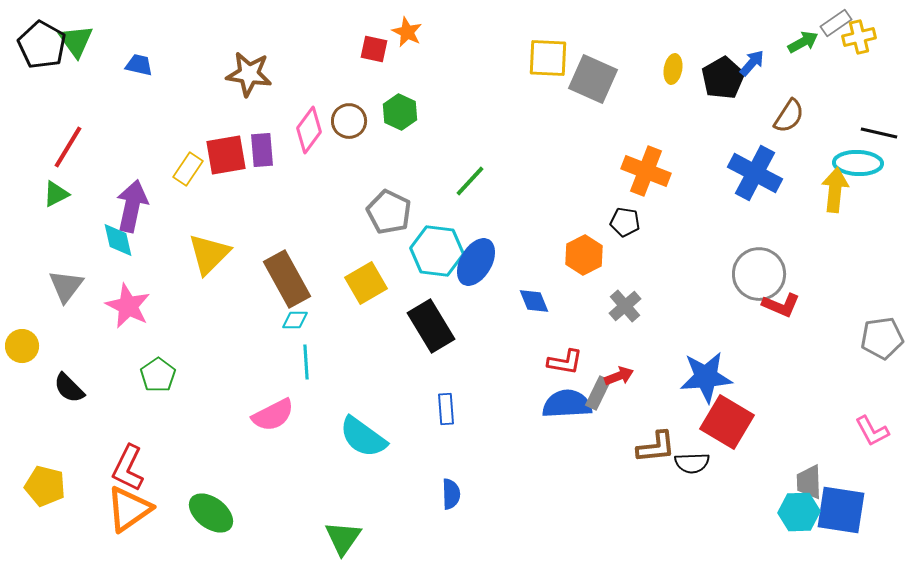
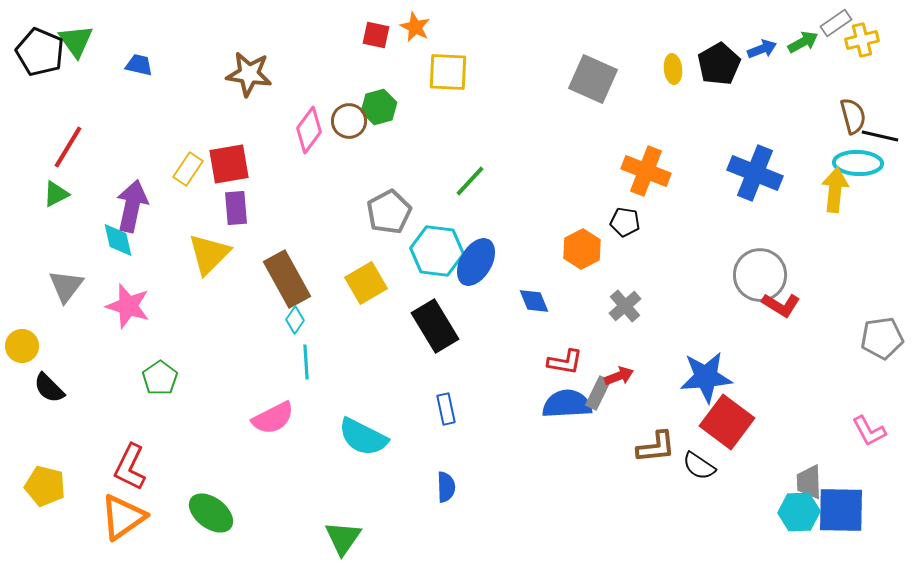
orange star at (407, 32): moved 8 px right, 5 px up
yellow cross at (859, 37): moved 3 px right, 3 px down
black pentagon at (42, 45): moved 2 px left, 7 px down; rotated 6 degrees counterclockwise
red square at (374, 49): moved 2 px right, 14 px up
yellow square at (548, 58): moved 100 px left, 14 px down
blue arrow at (752, 63): moved 10 px right, 14 px up; rotated 28 degrees clockwise
yellow ellipse at (673, 69): rotated 16 degrees counterclockwise
black pentagon at (723, 78): moved 4 px left, 14 px up
green hexagon at (400, 112): moved 21 px left, 5 px up; rotated 20 degrees clockwise
brown semicircle at (789, 116): moved 64 px right; rotated 48 degrees counterclockwise
black line at (879, 133): moved 1 px right, 3 px down
purple rectangle at (262, 150): moved 26 px left, 58 px down
red square at (226, 155): moved 3 px right, 9 px down
blue cross at (755, 173): rotated 6 degrees counterclockwise
gray pentagon at (389, 212): rotated 18 degrees clockwise
orange hexagon at (584, 255): moved 2 px left, 6 px up
gray circle at (759, 274): moved 1 px right, 1 px down
red L-shape at (781, 305): rotated 9 degrees clockwise
pink star at (128, 306): rotated 9 degrees counterclockwise
cyan diamond at (295, 320): rotated 56 degrees counterclockwise
black rectangle at (431, 326): moved 4 px right
green pentagon at (158, 375): moved 2 px right, 3 px down
black semicircle at (69, 388): moved 20 px left
blue rectangle at (446, 409): rotated 8 degrees counterclockwise
pink semicircle at (273, 415): moved 3 px down
red square at (727, 422): rotated 6 degrees clockwise
pink L-shape at (872, 431): moved 3 px left
cyan semicircle at (363, 437): rotated 9 degrees counterclockwise
black semicircle at (692, 463): moved 7 px right, 3 px down; rotated 36 degrees clockwise
red L-shape at (128, 468): moved 2 px right, 1 px up
blue semicircle at (451, 494): moved 5 px left, 7 px up
orange triangle at (129, 509): moved 6 px left, 8 px down
blue square at (841, 510): rotated 8 degrees counterclockwise
